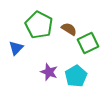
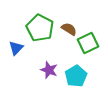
green pentagon: moved 1 px right, 3 px down
purple star: moved 2 px up
